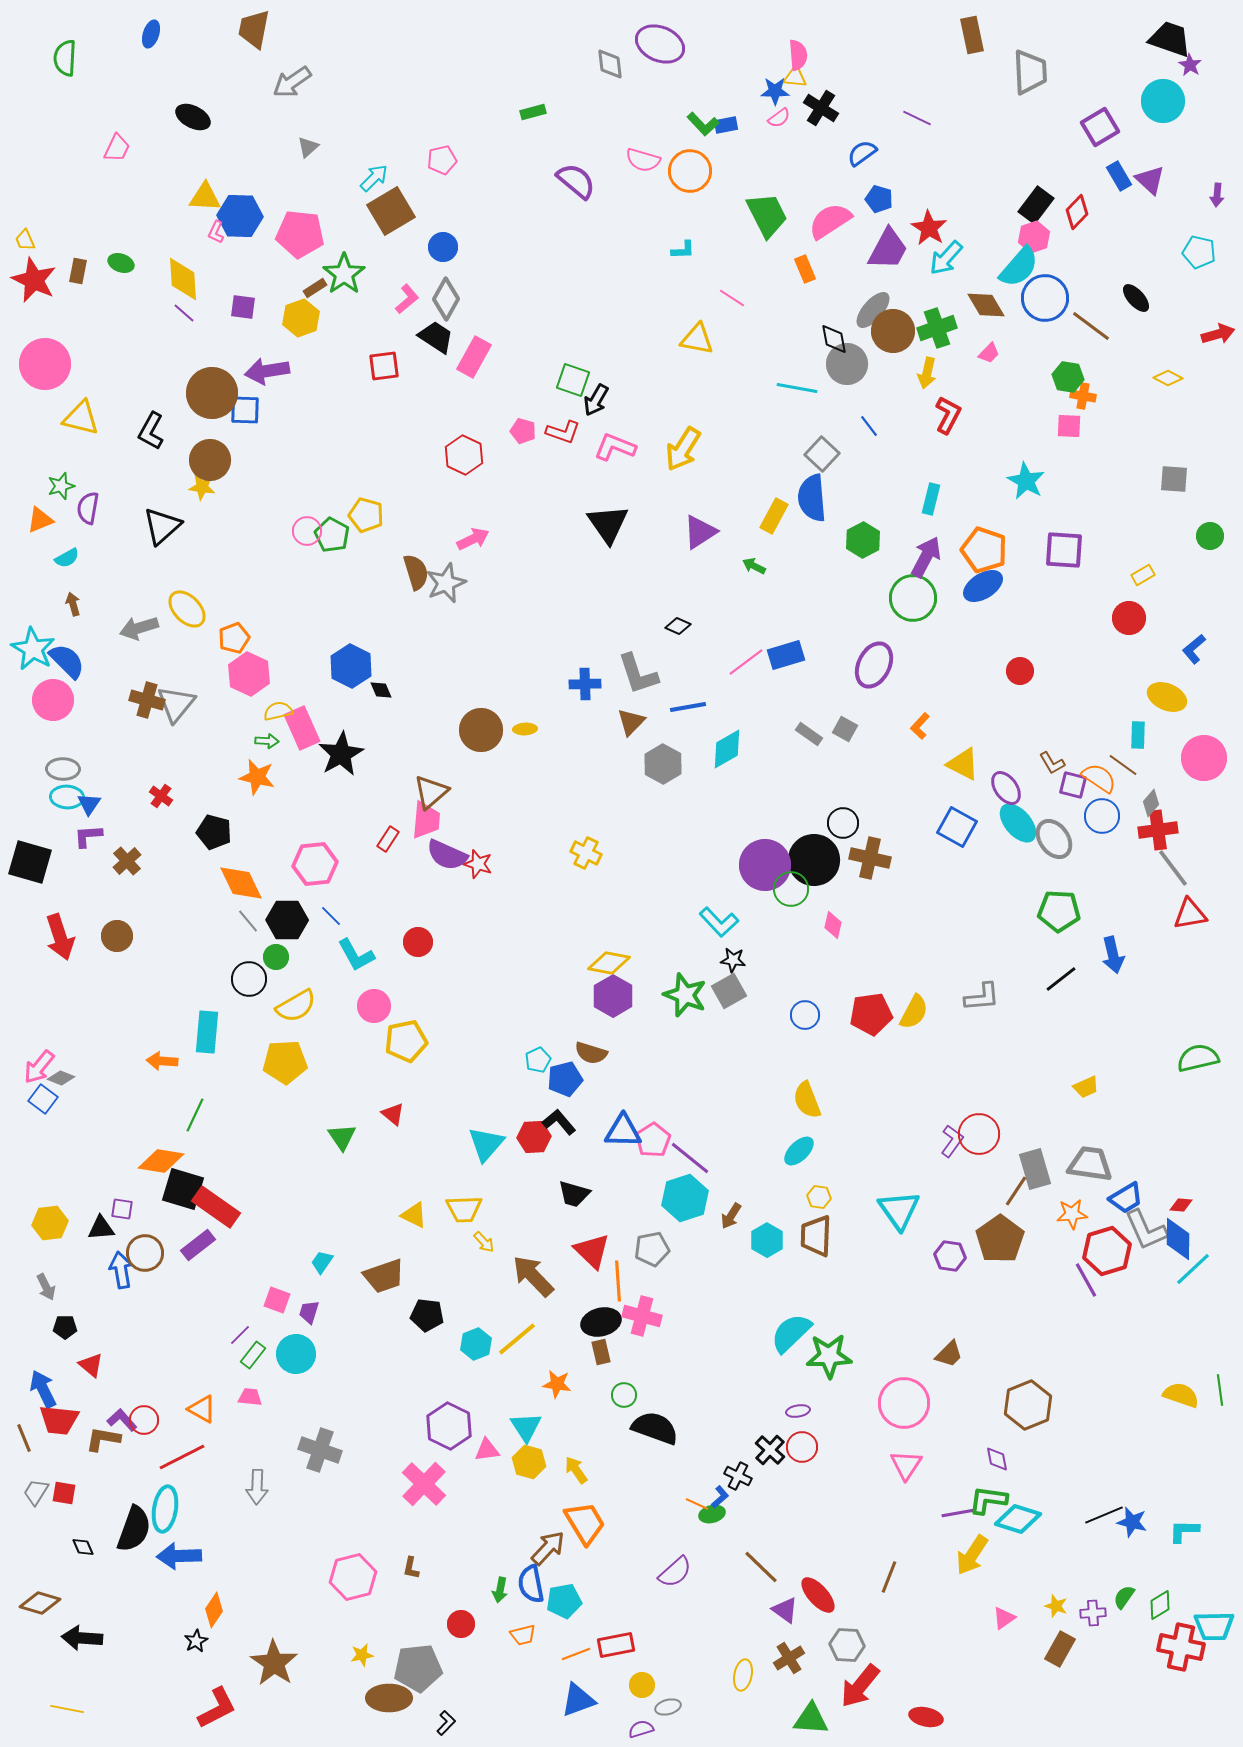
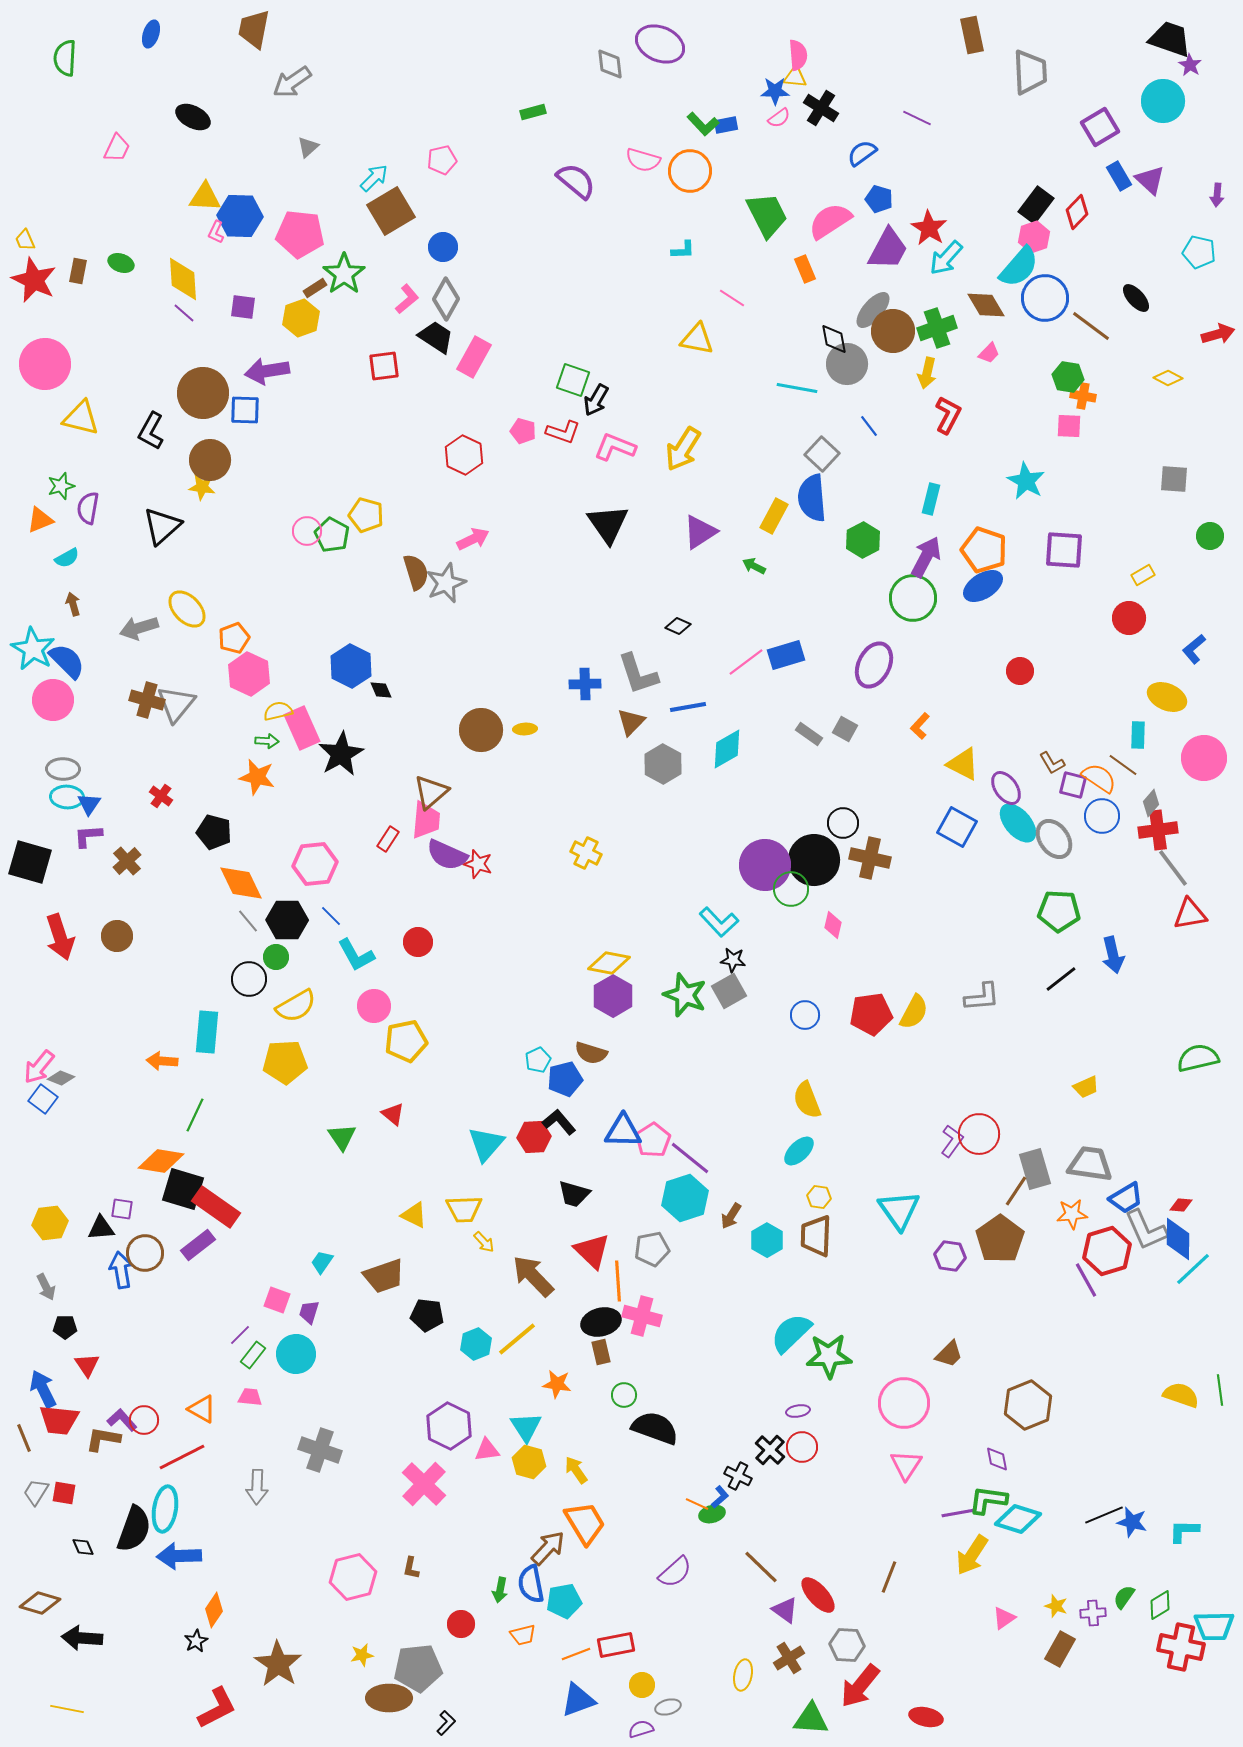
brown circle at (212, 393): moved 9 px left
red triangle at (91, 1365): moved 4 px left; rotated 16 degrees clockwise
brown star at (274, 1663): moved 4 px right, 1 px down
